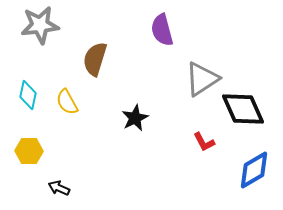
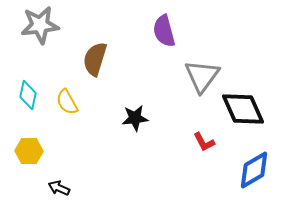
purple semicircle: moved 2 px right, 1 px down
gray triangle: moved 3 px up; rotated 21 degrees counterclockwise
black star: rotated 20 degrees clockwise
